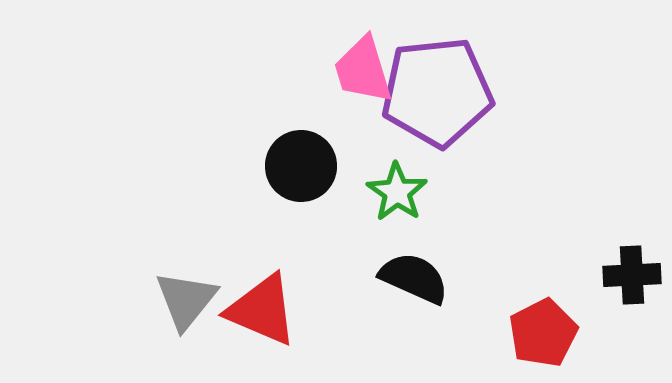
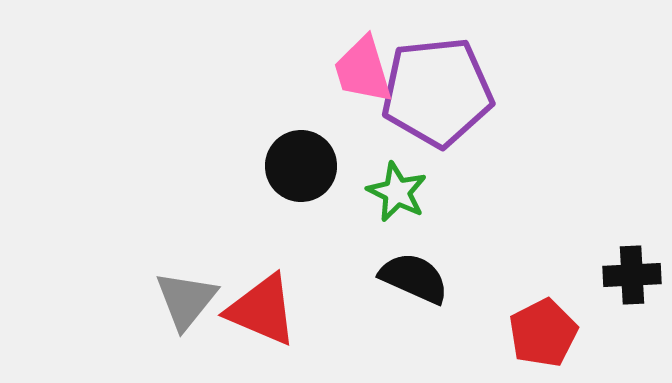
green star: rotated 8 degrees counterclockwise
